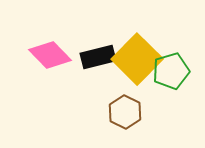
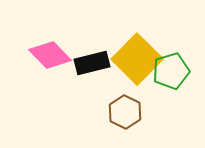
black rectangle: moved 6 px left, 6 px down
